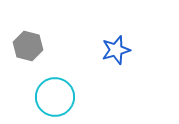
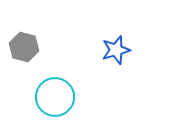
gray hexagon: moved 4 px left, 1 px down
